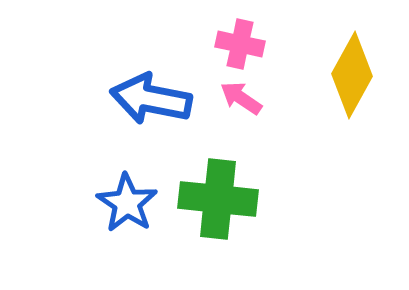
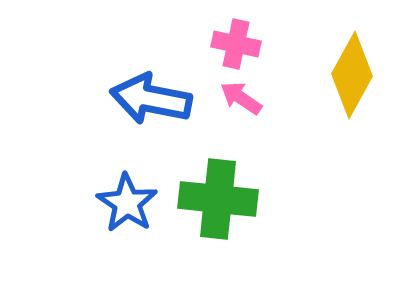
pink cross: moved 4 px left
